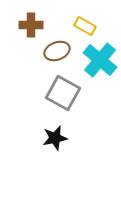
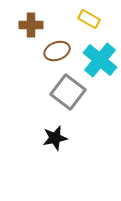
yellow rectangle: moved 4 px right, 7 px up
gray square: moved 5 px right, 1 px up; rotated 8 degrees clockwise
